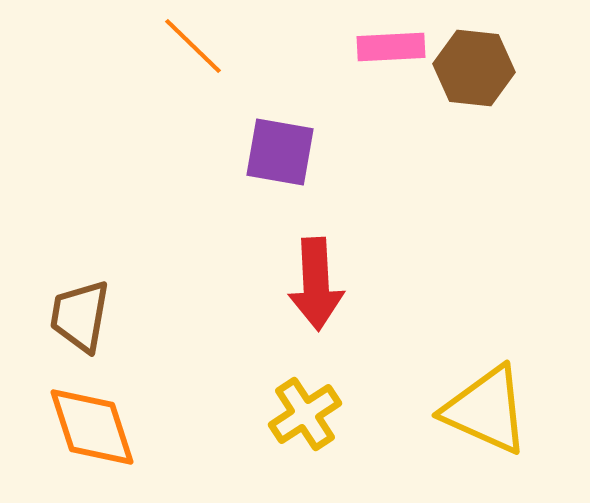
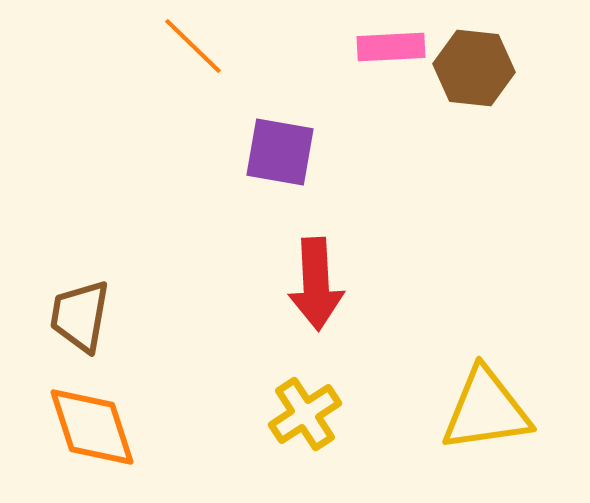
yellow triangle: rotated 32 degrees counterclockwise
